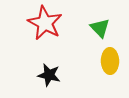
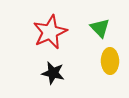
red star: moved 5 px right, 9 px down; rotated 20 degrees clockwise
black star: moved 4 px right, 2 px up
